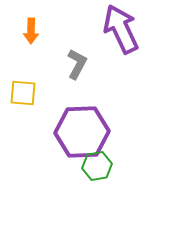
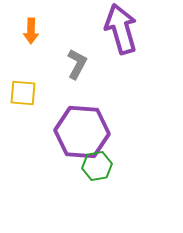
purple arrow: rotated 9 degrees clockwise
purple hexagon: rotated 6 degrees clockwise
